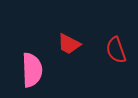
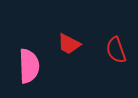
pink semicircle: moved 3 px left, 4 px up
